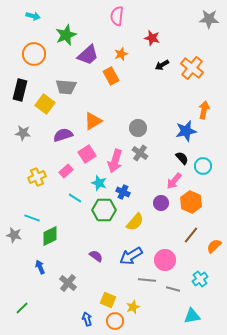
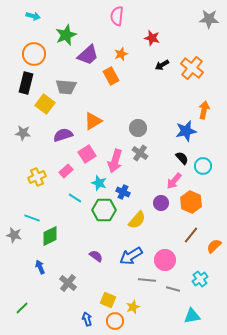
black rectangle at (20, 90): moved 6 px right, 7 px up
yellow semicircle at (135, 222): moved 2 px right, 2 px up
